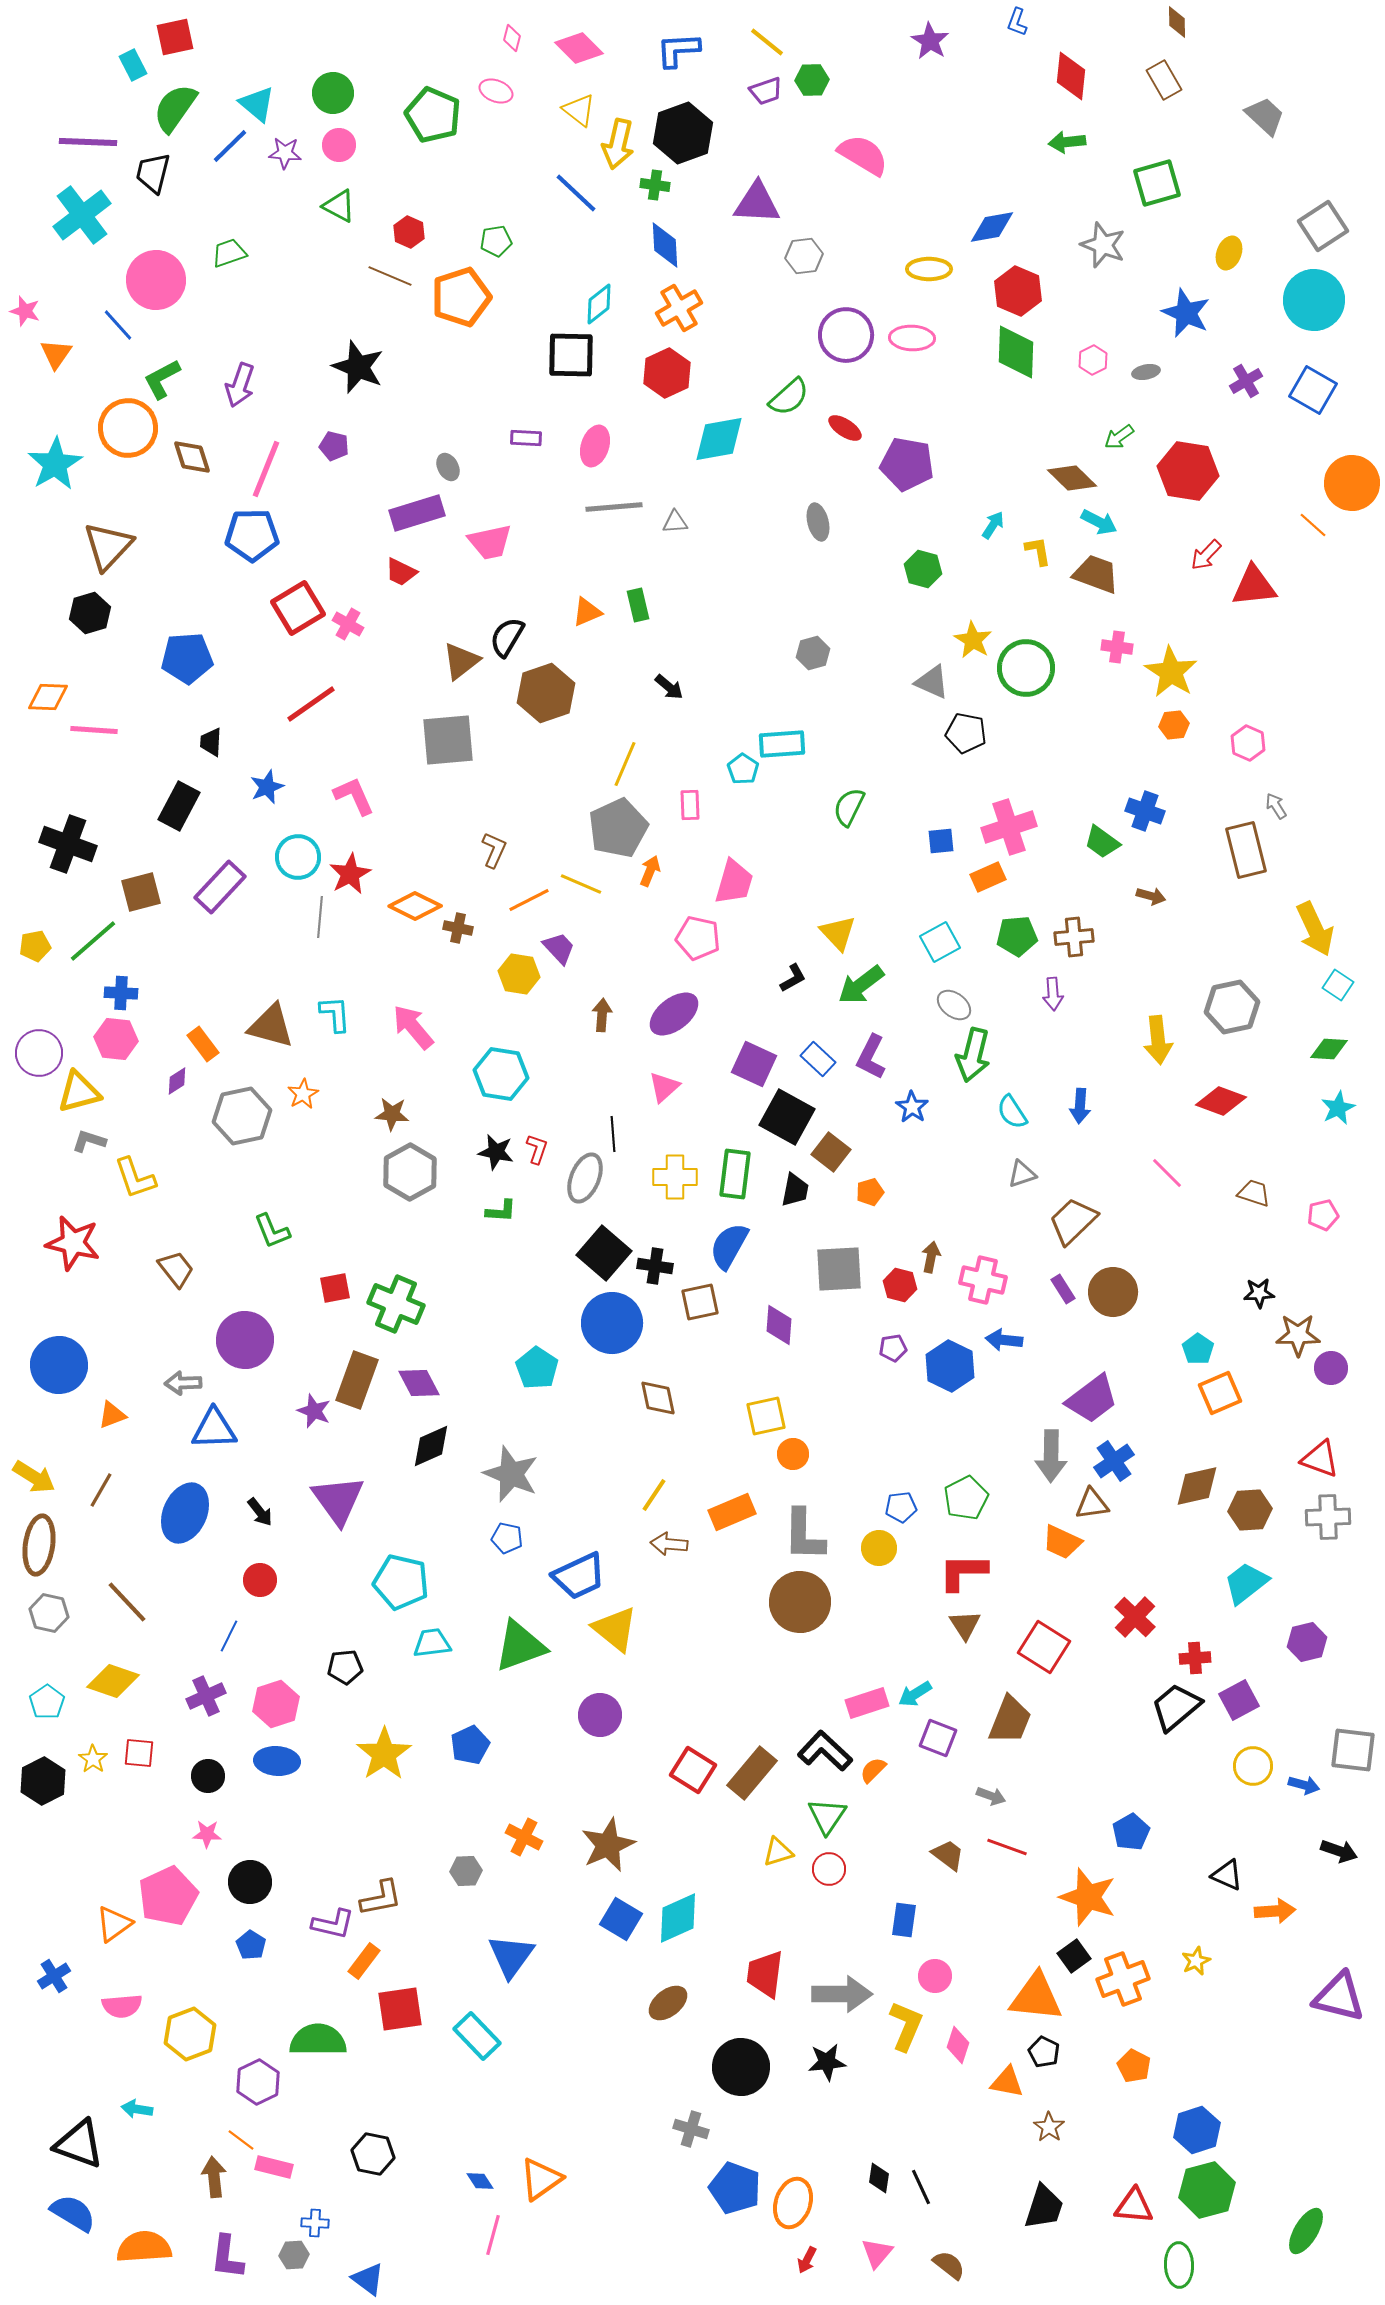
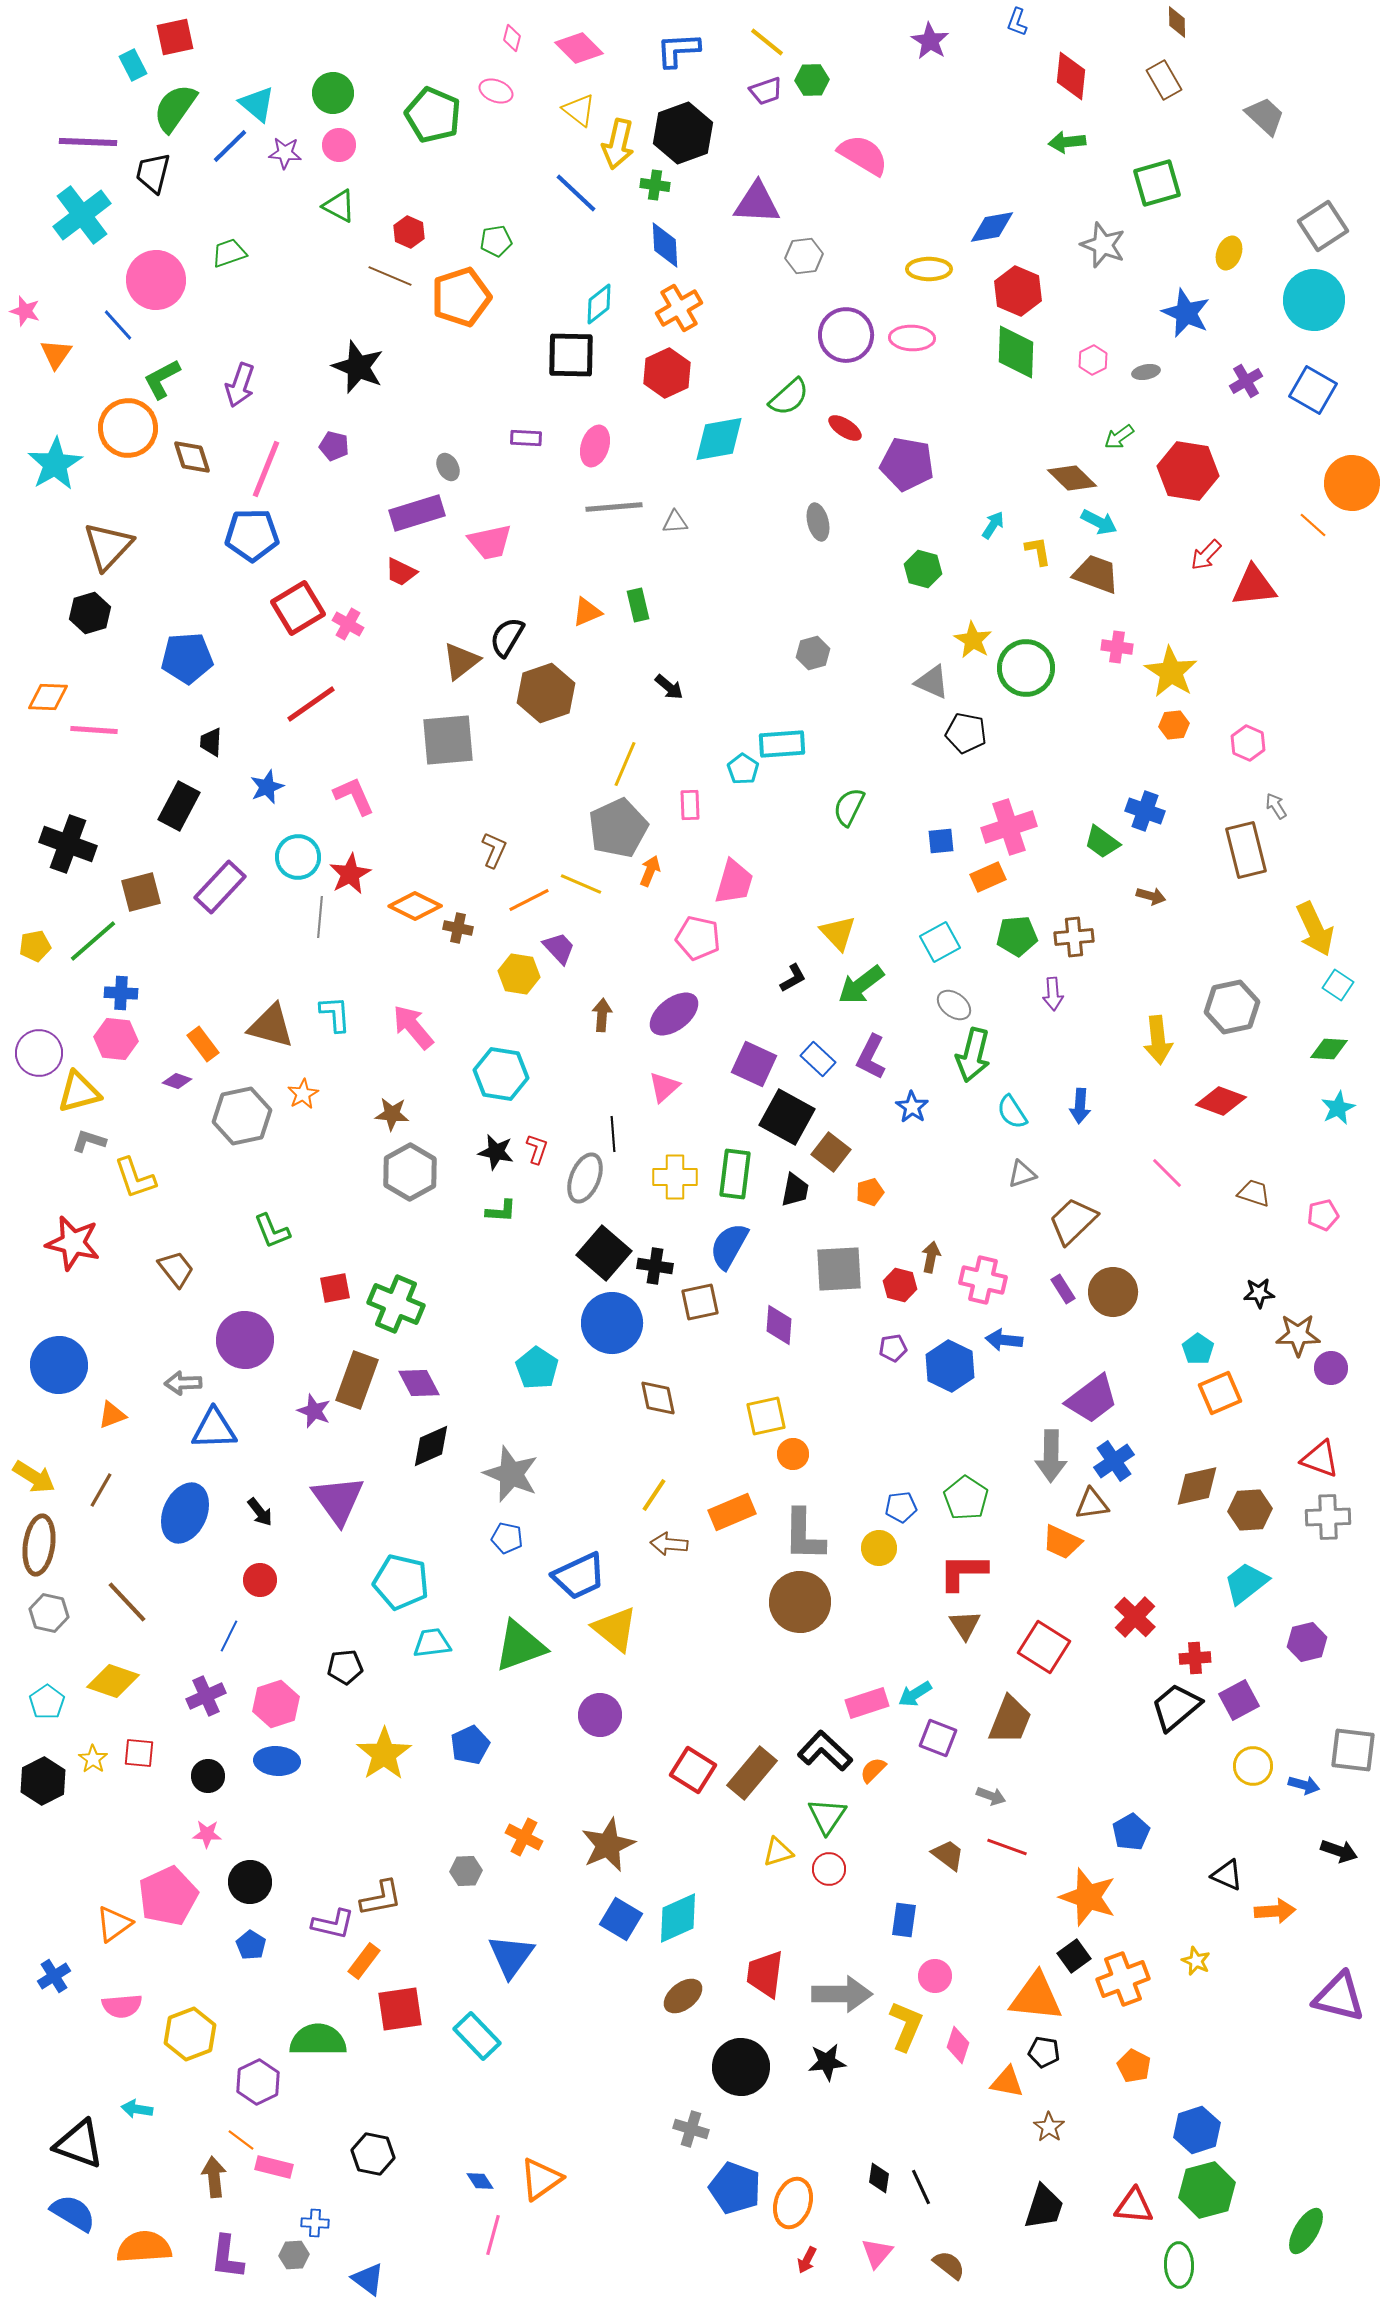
purple diamond at (177, 1081): rotated 52 degrees clockwise
green pentagon at (966, 1498): rotated 12 degrees counterclockwise
yellow star at (1196, 1961): rotated 24 degrees counterclockwise
brown ellipse at (668, 2003): moved 15 px right, 7 px up
black pentagon at (1044, 2052): rotated 16 degrees counterclockwise
